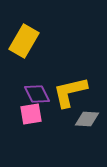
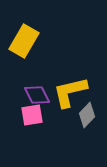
purple diamond: moved 1 px down
pink square: moved 1 px right, 1 px down
gray diamond: moved 4 px up; rotated 50 degrees counterclockwise
